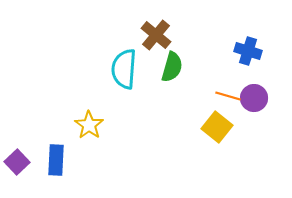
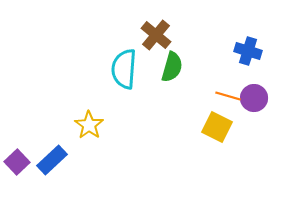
yellow square: rotated 12 degrees counterclockwise
blue rectangle: moved 4 px left; rotated 44 degrees clockwise
